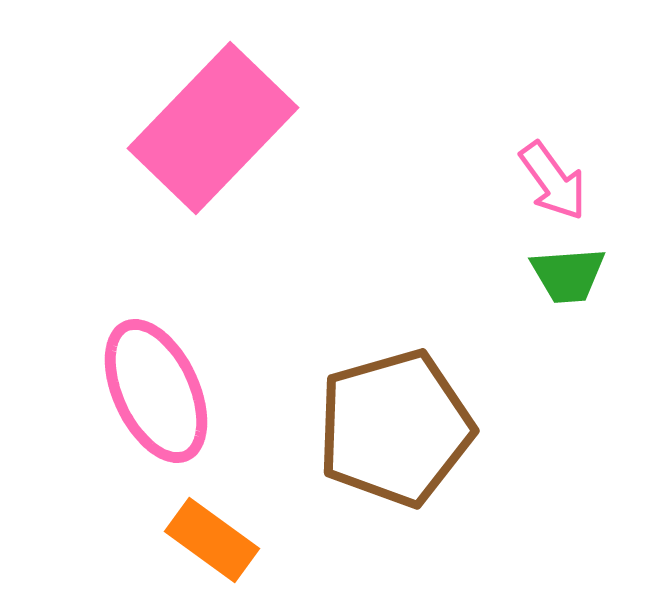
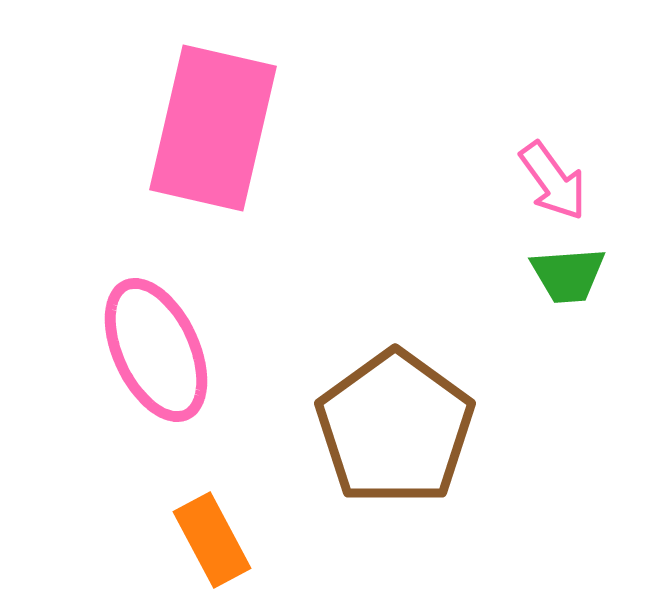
pink rectangle: rotated 31 degrees counterclockwise
pink ellipse: moved 41 px up
brown pentagon: rotated 20 degrees counterclockwise
orange rectangle: rotated 26 degrees clockwise
